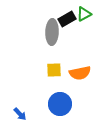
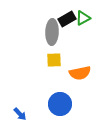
green triangle: moved 1 px left, 4 px down
yellow square: moved 10 px up
